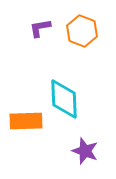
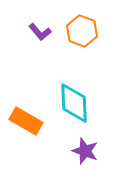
purple L-shape: moved 4 px down; rotated 120 degrees counterclockwise
cyan diamond: moved 10 px right, 4 px down
orange rectangle: rotated 32 degrees clockwise
